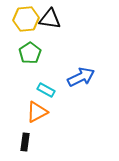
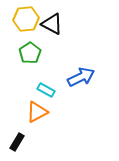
black triangle: moved 2 px right, 5 px down; rotated 20 degrees clockwise
black rectangle: moved 8 px left; rotated 24 degrees clockwise
